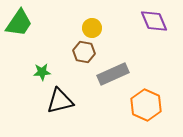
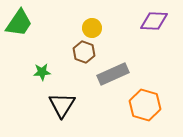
purple diamond: rotated 64 degrees counterclockwise
brown hexagon: rotated 10 degrees clockwise
black triangle: moved 2 px right, 4 px down; rotated 44 degrees counterclockwise
orange hexagon: moved 1 px left; rotated 8 degrees counterclockwise
